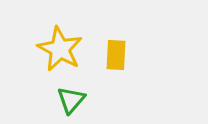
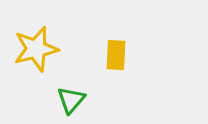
yellow star: moved 24 px left; rotated 30 degrees clockwise
